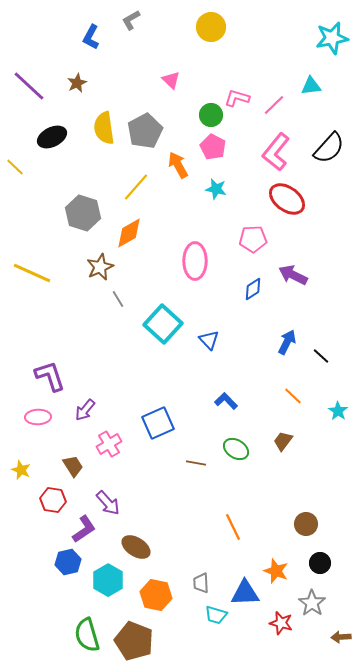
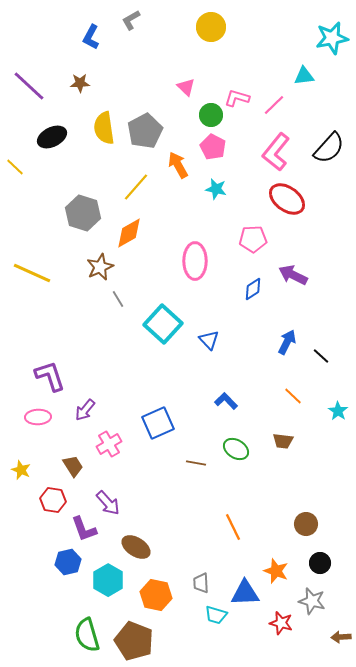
pink triangle at (171, 80): moved 15 px right, 7 px down
brown star at (77, 83): moved 3 px right; rotated 24 degrees clockwise
cyan triangle at (311, 86): moved 7 px left, 10 px up
brown trapezoid at (283, 441): rotated 120 degrees counterclockwise
purple L-shape at (84, 529): rotated 104 degrees clockwise
gray star at (312, 603): moved 2 px up; rotated 20 degrees counterclockwise
